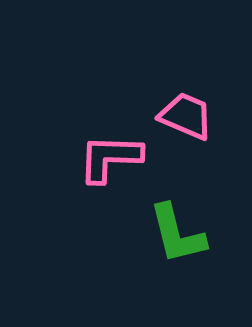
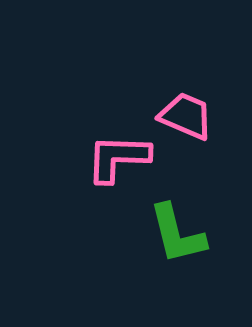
pink L-shape: moved 8 px right
